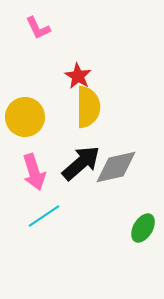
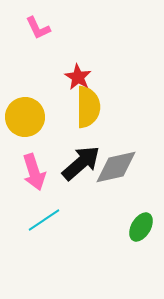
red star: moved 1 px down
cyan line: moved 4 px down
green ellipse: moved 2 px left, 1 px up
